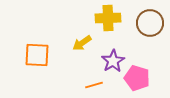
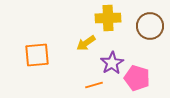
brown circle: moved 3 px down
yellow arrow: moved 4 px right
orange square: rotated 8 degrees counterclockwise
purple star: moved 1 px left, 2 px down
